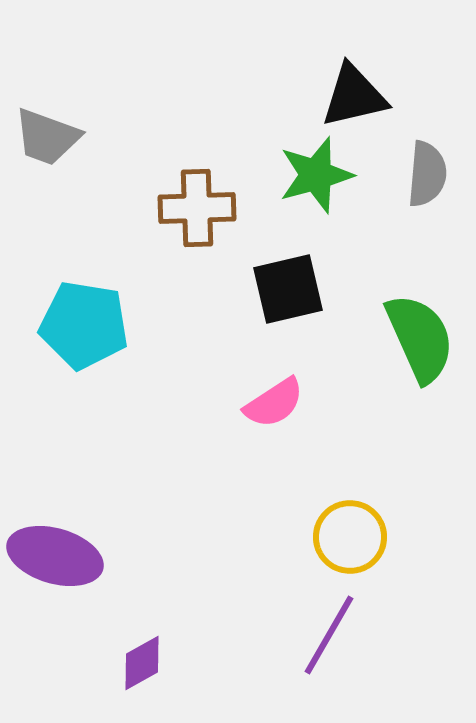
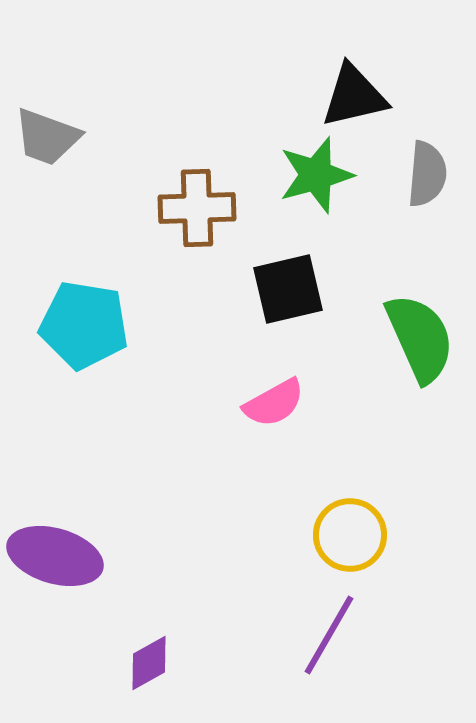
pink semicircle: rotated 4 degrees clockwise
yellow circle: moved 2 px up
purple diamond: moved 7 px right
